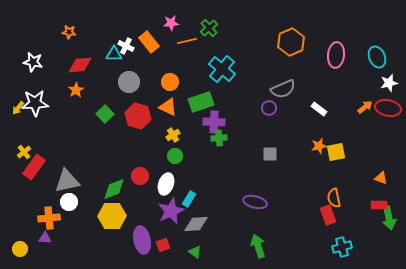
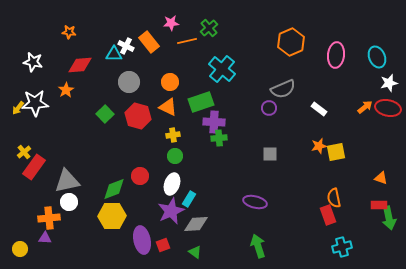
orange star at (76, 90): moved 10 px left
yellow cross at (173, 135): rotated 24 degrees clockwise
white ellipse at (166, 184): moved 6 px right
